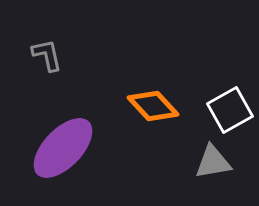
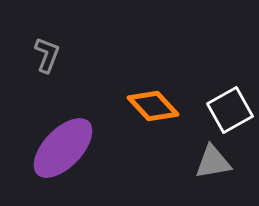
gray L-shape: rotated 33 degrees clockwise
